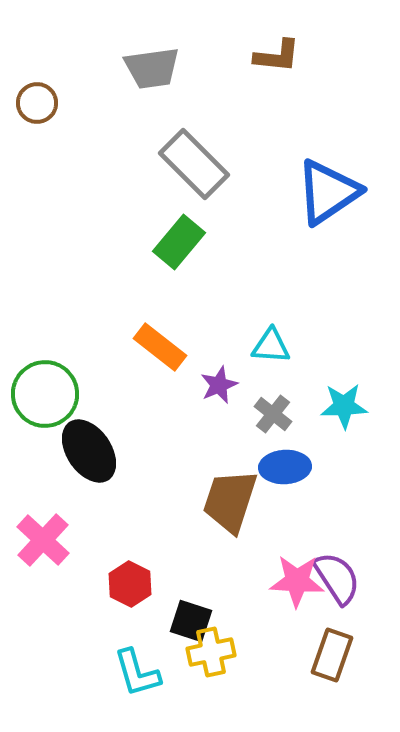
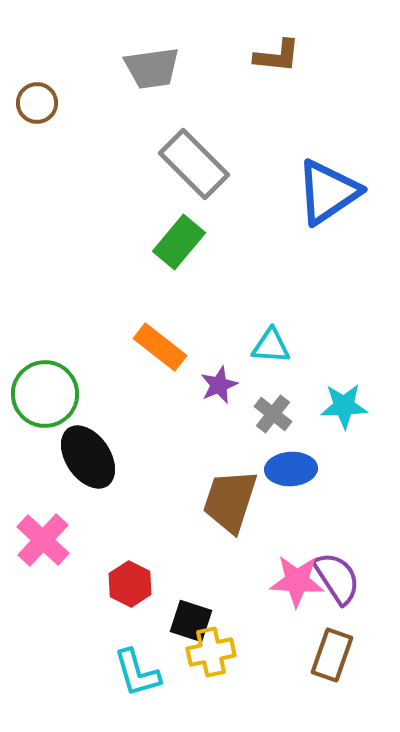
black ellipse: moved 1 px left, 6 px down
blue ellipse: moved 6 px right, 2 px down
